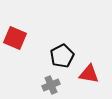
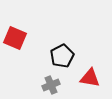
red triangle: moved 1 px right, 4 px down
